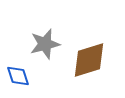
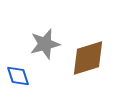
brown diamond: moved 1 px left, 2 px up
